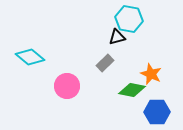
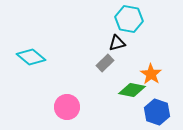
black triangle: moved 6 px down
cyan diamond: moved 1 px right
orange star: rotated 10 degrees clockwise
pink circle: moved 21 px down
blue hexagon: rotated 20 degrees clockwise
